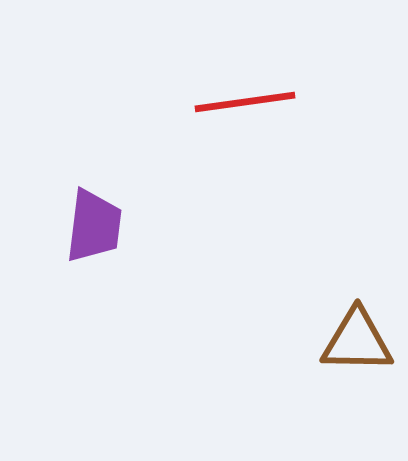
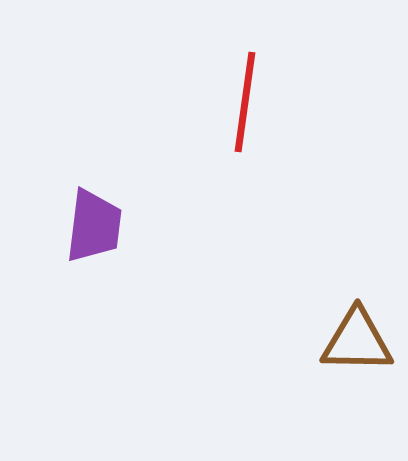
red line: rotated 74 degrees counterclockwise
